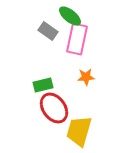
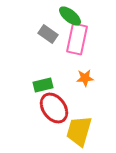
gray rectangle: moved 3 px down
orange star: moved 1 px left, 1 px down
